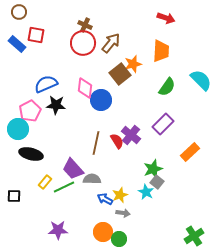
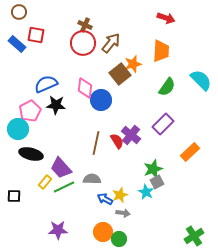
purple trapezoid: moved 12 px left, 1 px up
gray square: rotated 24 degrees clockwise
